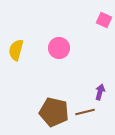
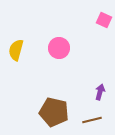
brown line: moved 7 px right, 8 px down
